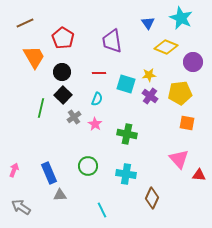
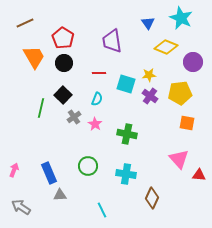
black circle: moved 2 px right, 9 px up
